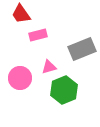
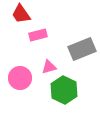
green hexagon: rotated 12 degrees counterclockwise
